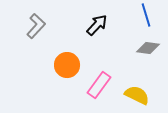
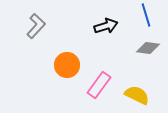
black arrow: moved 9 px right, 1 px down; rotated 30 degrees clockwise
